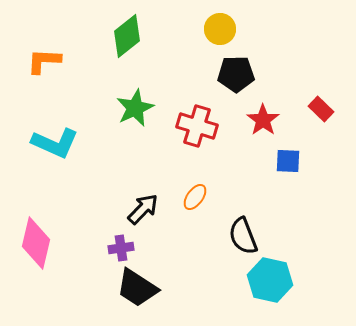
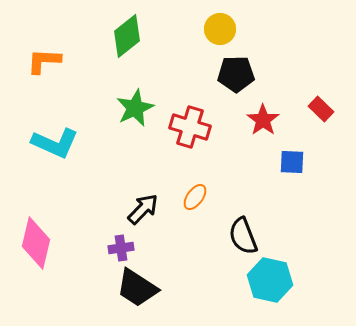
red cross: moved 7 px left, 1 px down
blue square: moved 4 px right, 1 px down
